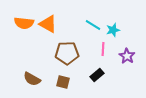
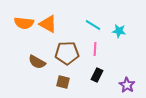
cyan star: moved 6 px right, 1 px down; rotated 24 degrees clockwise
pink line: moved 8 px left
purple star: moved 29 px down
black rectangle: rotated 24 degrees counterclockwise
brown semicircle: moved 5 px right, 17 px up
